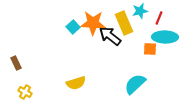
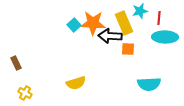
red line: rotated 16 degrees counterclockwise
cyan square: moved 1 px right, 2 px up
black arrow: rotated 35 degrees counterclockwise
orange square: moved 22 px left
cyan semicircle: moved 14 px right; rotated 140 degrees counterclockwise
yellow cross: moved 1 px down
